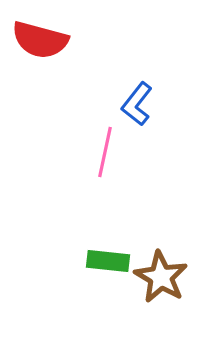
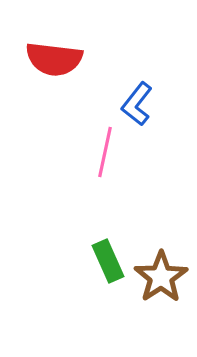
red semicircle: moved 14 px right, 19 px down; rotated 8 degrees counterclockwise
green rectangle: rotated 60 degrees clockwise
brown star: rotated 8 degrees clockwise
